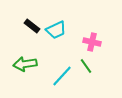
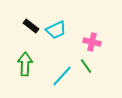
black rectangle: moved 1 px left
green arrow: rotated 100 degrees clockwise
